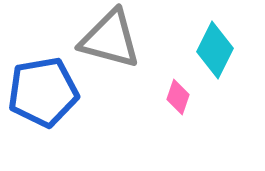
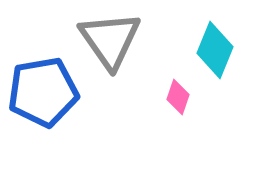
gray triangle: moved 1 px down; rotated 40 degrees clockwise
cyan diamond: rotated 4 degrees counterclockwise
